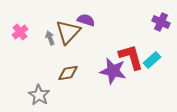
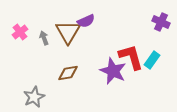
purple semicircle: moved 1 px down; rotated 138 degrees clockwise
brown triangle: rotated 12 degrees counterclockwise
gray arrow: moved 6 px left
cyan rectangle: rotated 12 degrees counterclockwise
purple star: rotated 12 degrees clockwise
gray star: moved 5 px left, 2 px down; rotated 15 degrees clockwise
